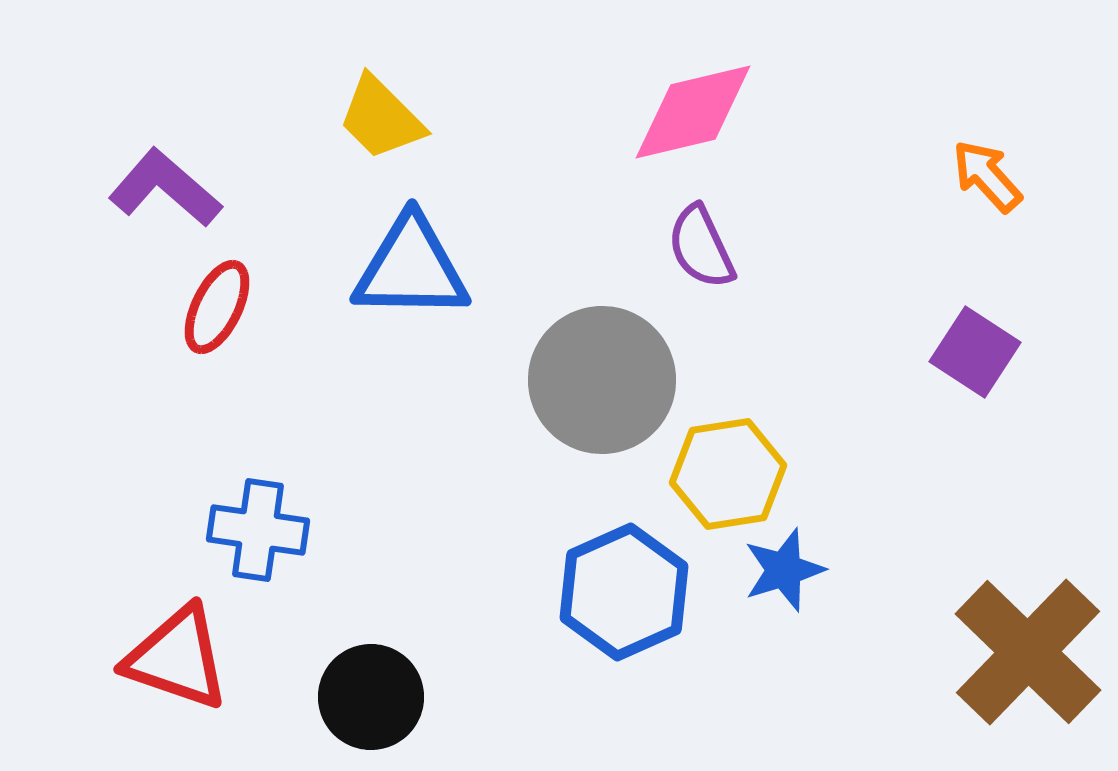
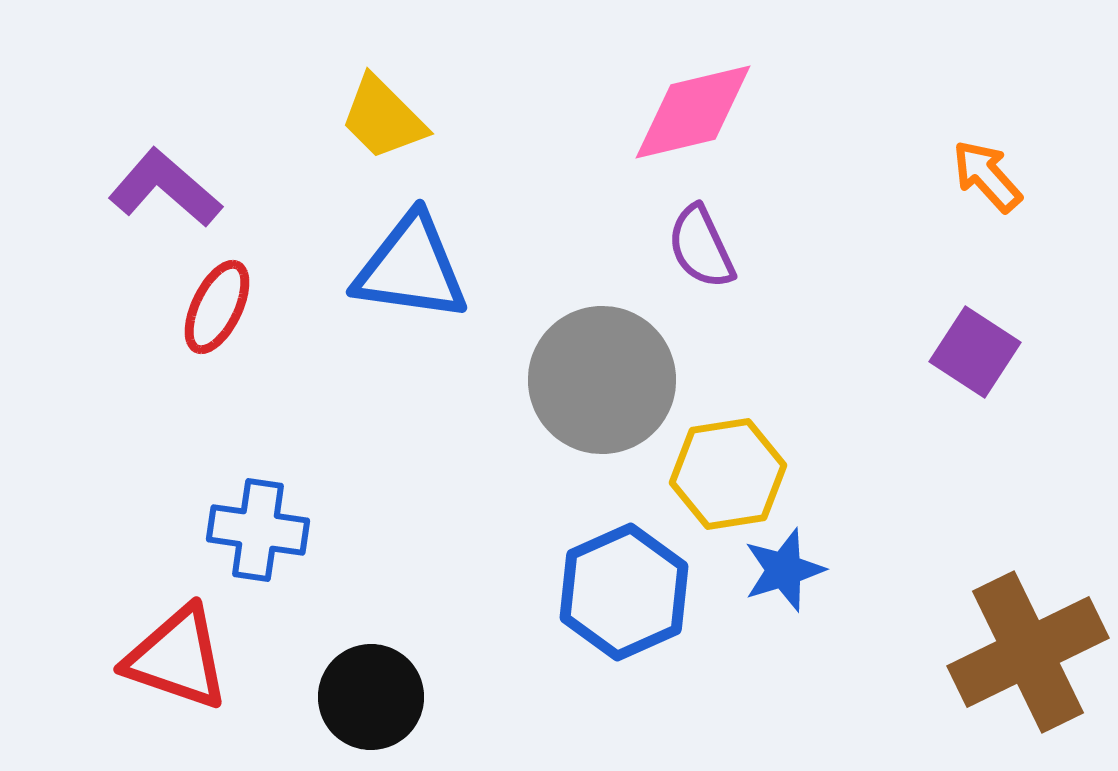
yellow trapezoid: moved 2 px right
blue triangle: rotated 7 degrees clockwise
brown cross: rotated 20 degrees clockwise
